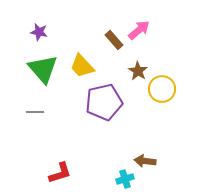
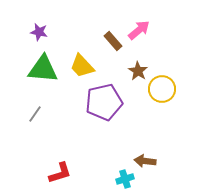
brown rectangle: moved 1 px left, 1 px down
green triangle: rotated 44 degrees counterclockwise
gray line: moved 2 px down; rotated 54 degrees counterclockwise
